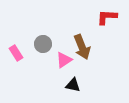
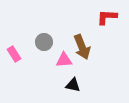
gray circle: moved 1 px right, 2 px up
pink rectangle: moved 2 px left, 1 px down
pink triangle: rotated 30 degrees clockwise
